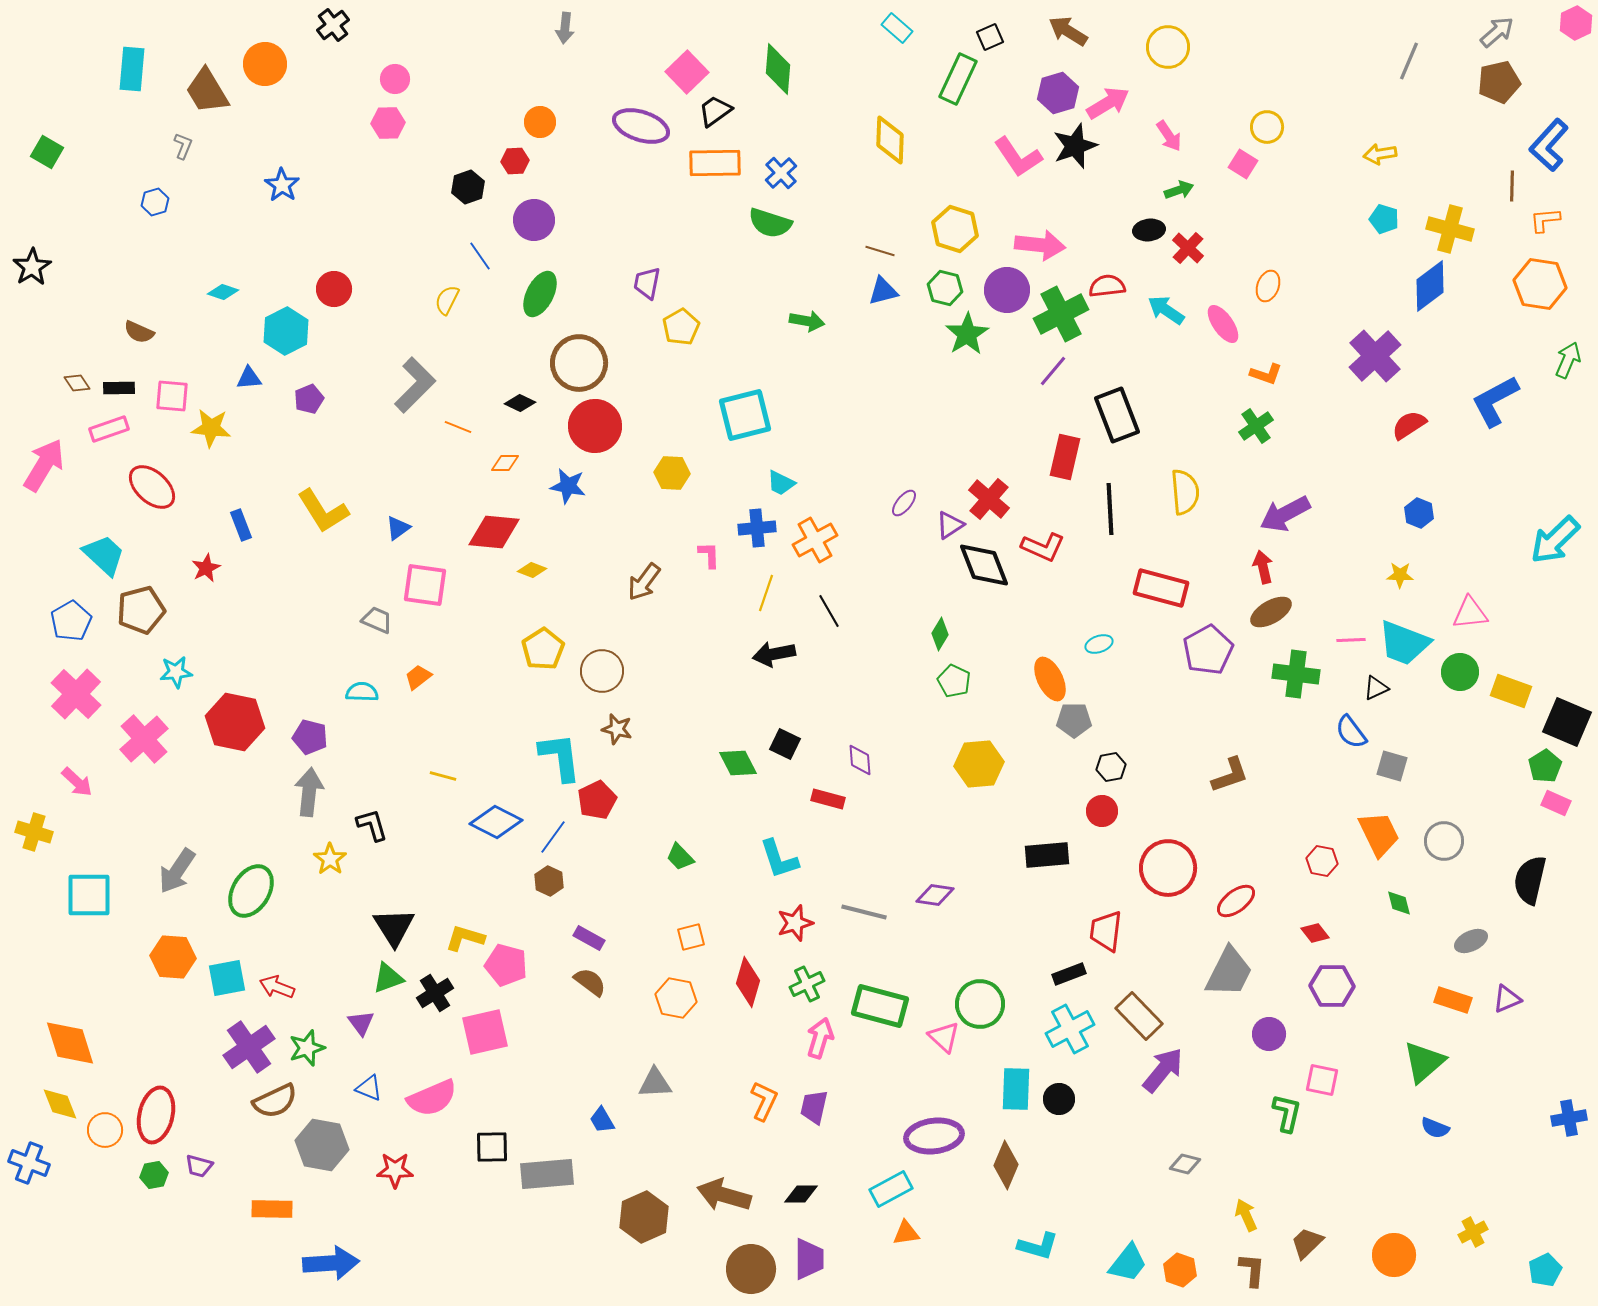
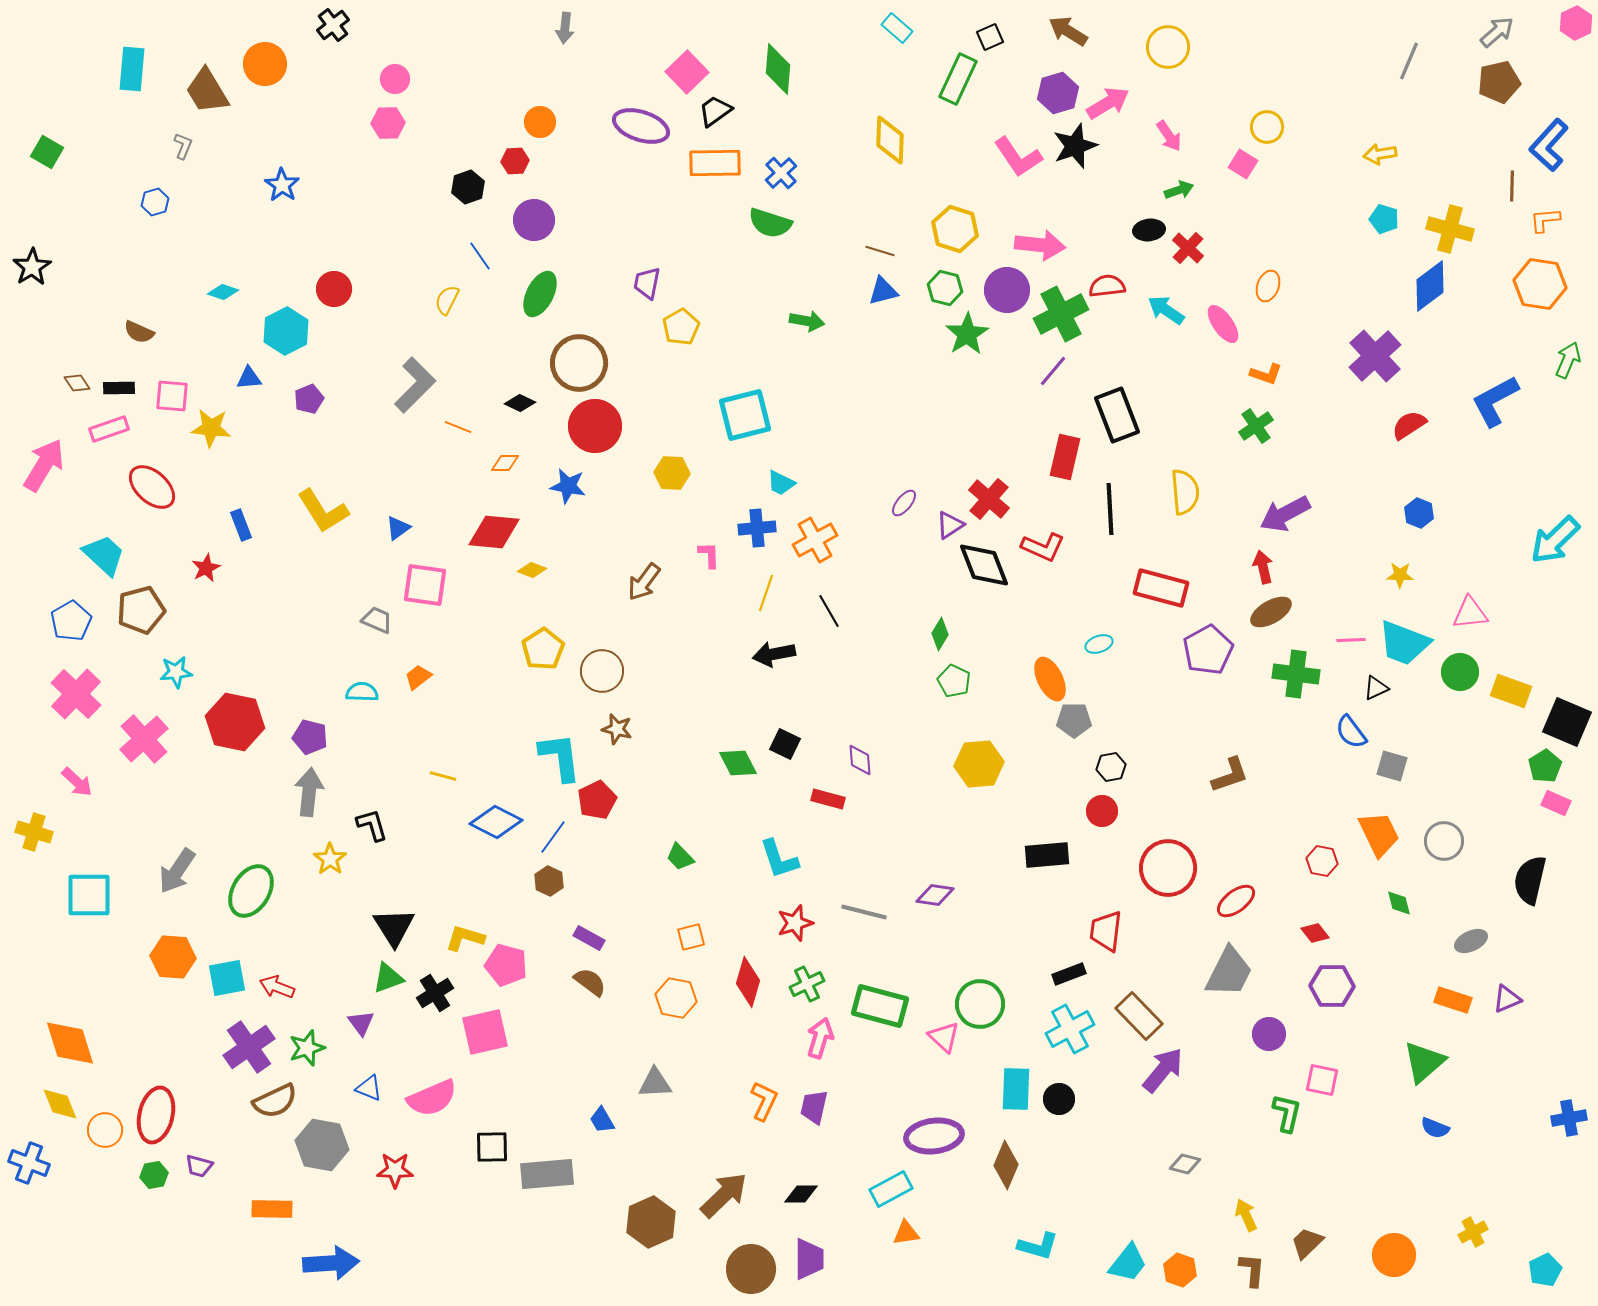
brown arrow at (724, 1195): rotated 120 degrees clockwise
brown hexagon at (644, 1217): moved 7 px right, 5 px down
